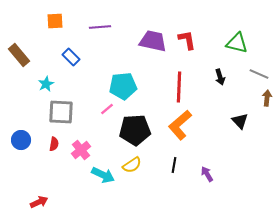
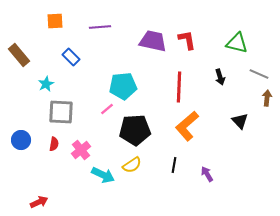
orange L-shape: moved 7 px right, 1 px down
